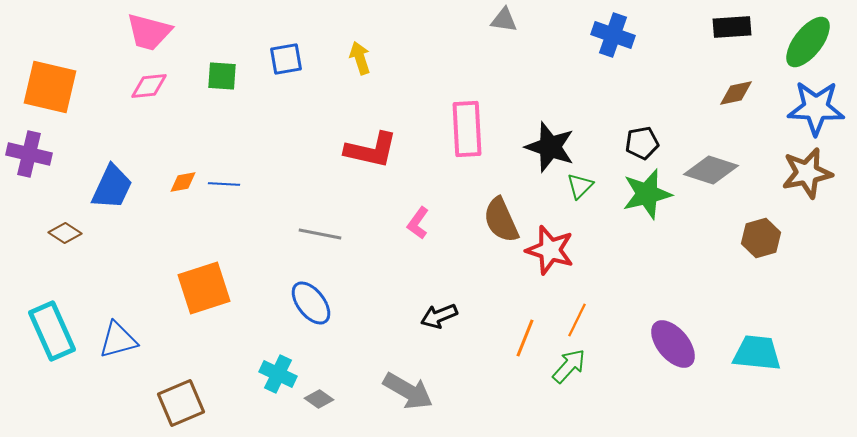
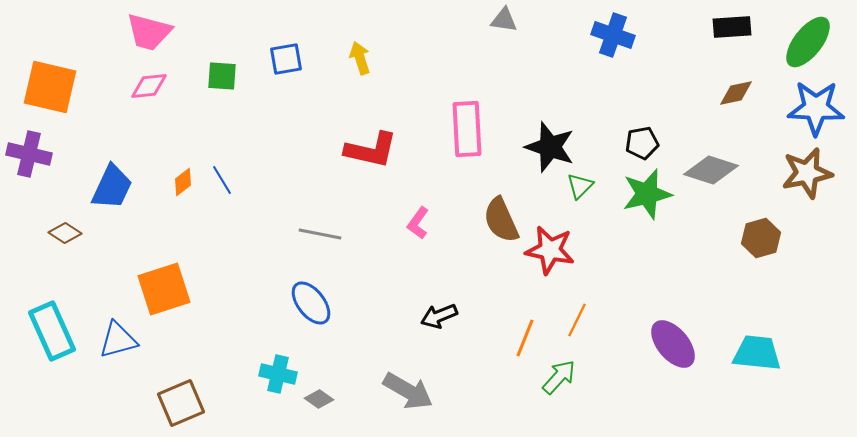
orange diamond at (183, 182): rotated 28 degrees counterclockwise
blue line at (224, 184): moved 2 px left, 4 px up; rotated 56 degrees clockwise
red star at (550, 250): rotated 6 degrees counterclockwise
orange square at (204, 288): moved 40 px left, 1 px down
green arrow at (569, 366): moved 10 px left, 11 px down
cyan cross at (278, 374): rotated 12 degrees counterclockwise
